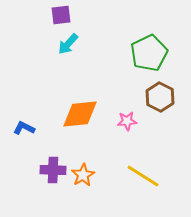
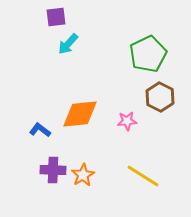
purple square: moved 5 px left, 2 px down
green pentagon: moved 1 px left, 1 px down
blue L-shape: moved 16 px right, 2 px down; rotated 10 degrees clockwise
